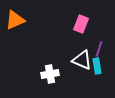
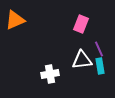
purple line: rotated 42 degrees counterclockwise
white triangle: rotated 30 degrees counterclockwise
cyan rectangle: moved 3 px right
